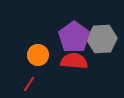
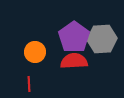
orange circle: moved 3 px left, 3 px up
red semicircle: rotated 8 degrees counterclockwise
red line: rotated 35 degrees counterclockwise
